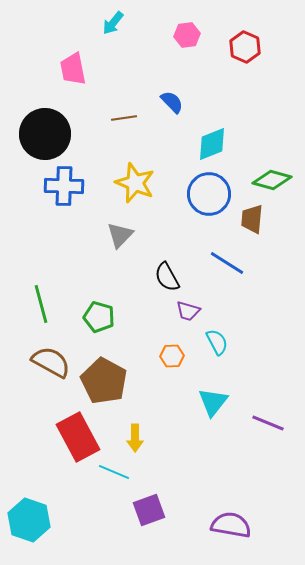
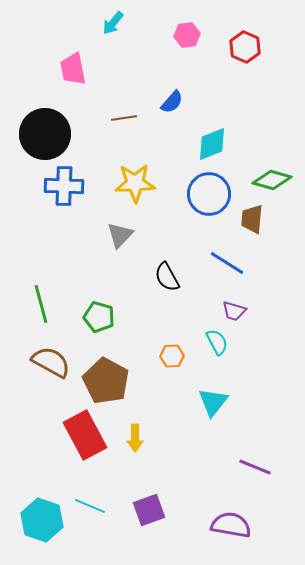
blue semicircle: rotated 85 degrees clockwise
yellow star: rotated 24 degrees counterclockwise
purple trapezoid: moved 46 px right
brown pentagon: moved 2 px right
purple line: moved 13 px left, 44 px down
red rectangle: moved 7 px right, 2 px up
cyan line: moved 24 px left, 34 px down
cyan hexagon: moved 13 px right
